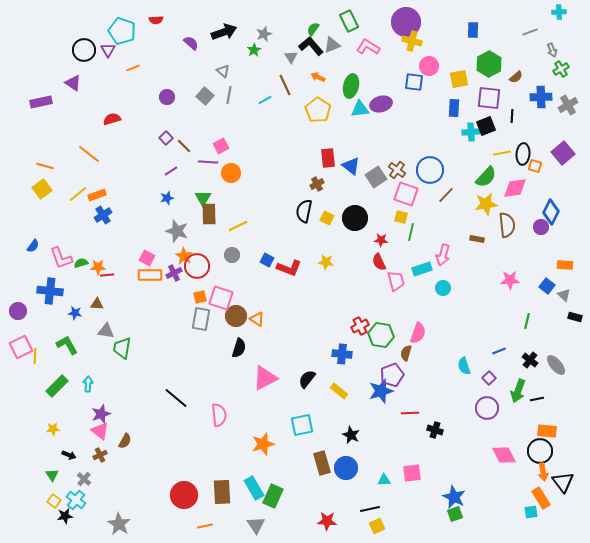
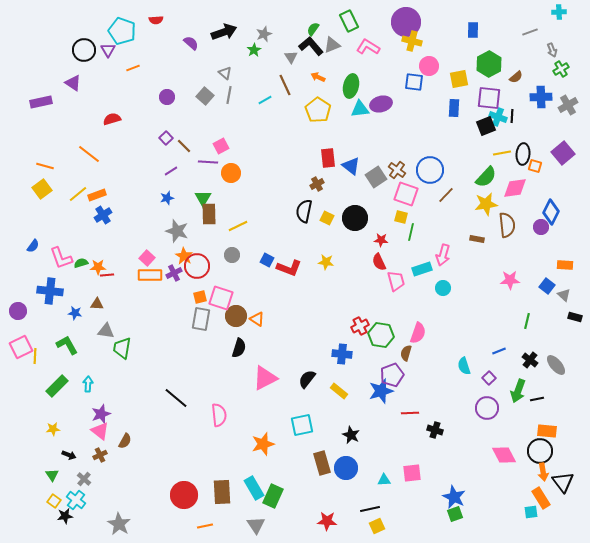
gray triangle at (223, 71): moved 2 px right, 2 px down
cyan cross at (471, 132): moved 27 px right, 15 px up; rotated 24 degrees clockwise
pink square at (147, 258): rotated 14 degrees clockwise
